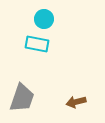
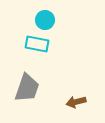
cyan circle: moved 1 px right, 1 px down
gray trapezoid: moved 5 px right, 10 px up
